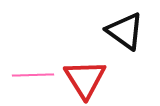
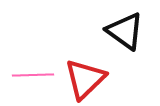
red triangle: rotated 18 degrees clockwise
